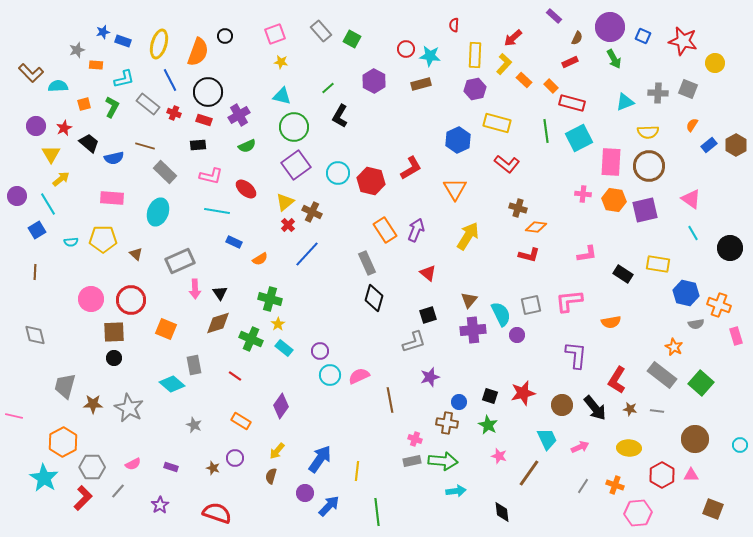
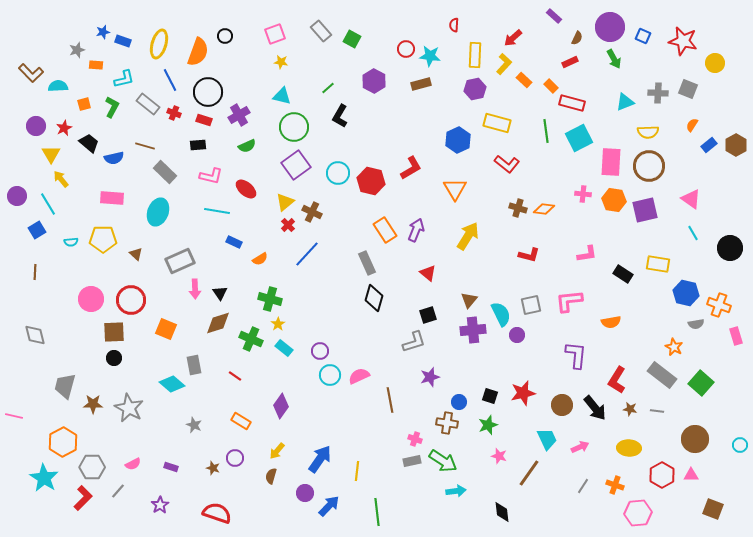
yellow arrow at (61, 179): rotated 90 degrees counterclockwise
orange diamond at (536, 227): moved 8 px right, 18 px up
green star at (488, 425): rotated 24 degrees clockwise
green arrow at (443, 461): rotated 28 degrees clockwise
